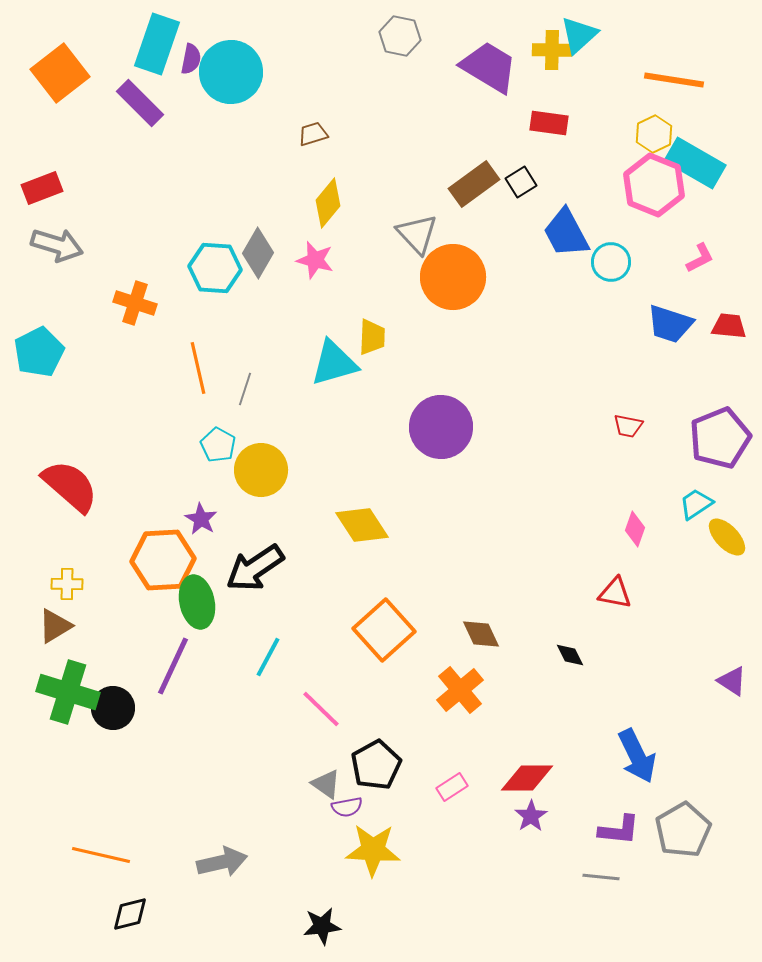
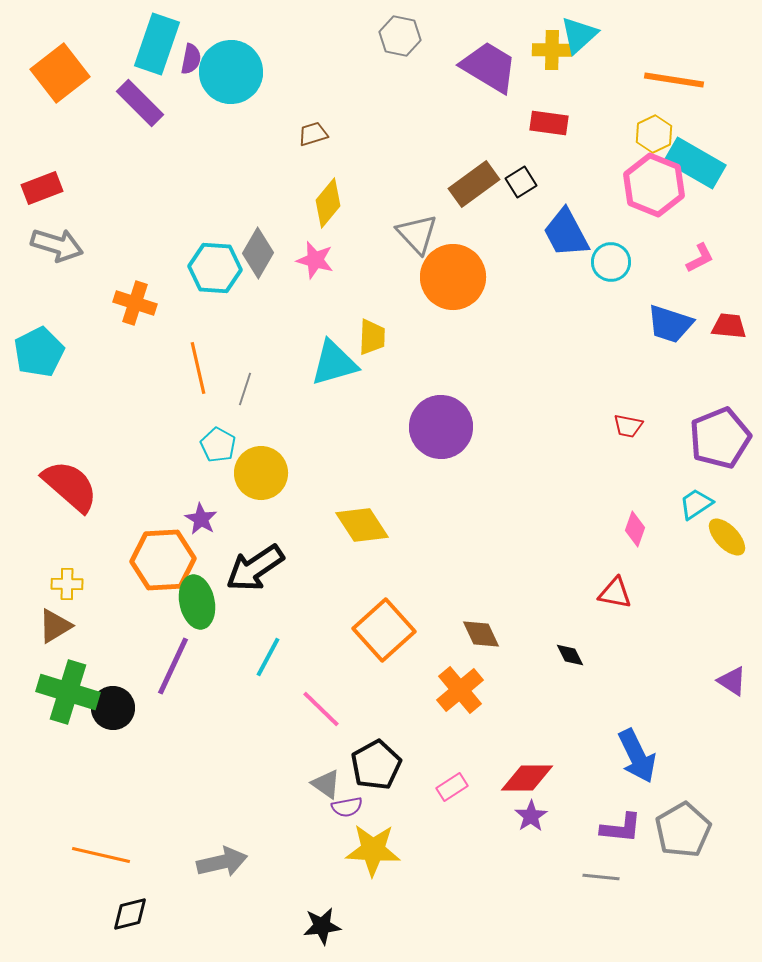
yellow circle at (261, 470): moved 3 px down
purple L-shape at (619, 830): moved 2 px right, 2 px up
